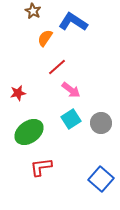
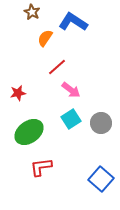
brown star: moved 1 px left, 1 px down
